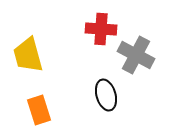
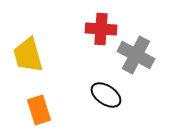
black ellipse: rotated 40 degrees counterclockwise
